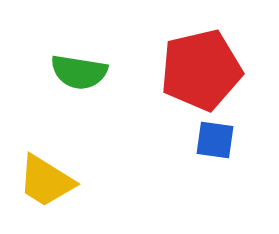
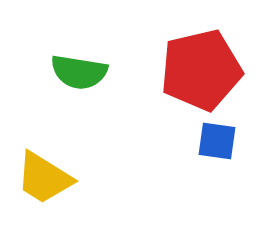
blue square: moved 2 px right, 1 px down
yellow trapezoid: moved 2 px left, 3 px up
